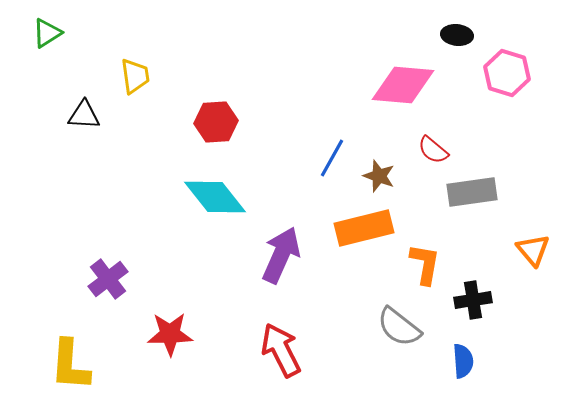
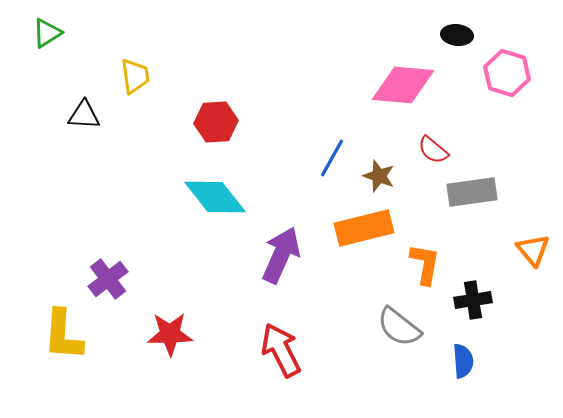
yellow L-shape: moved 7 px left, 30 px up
